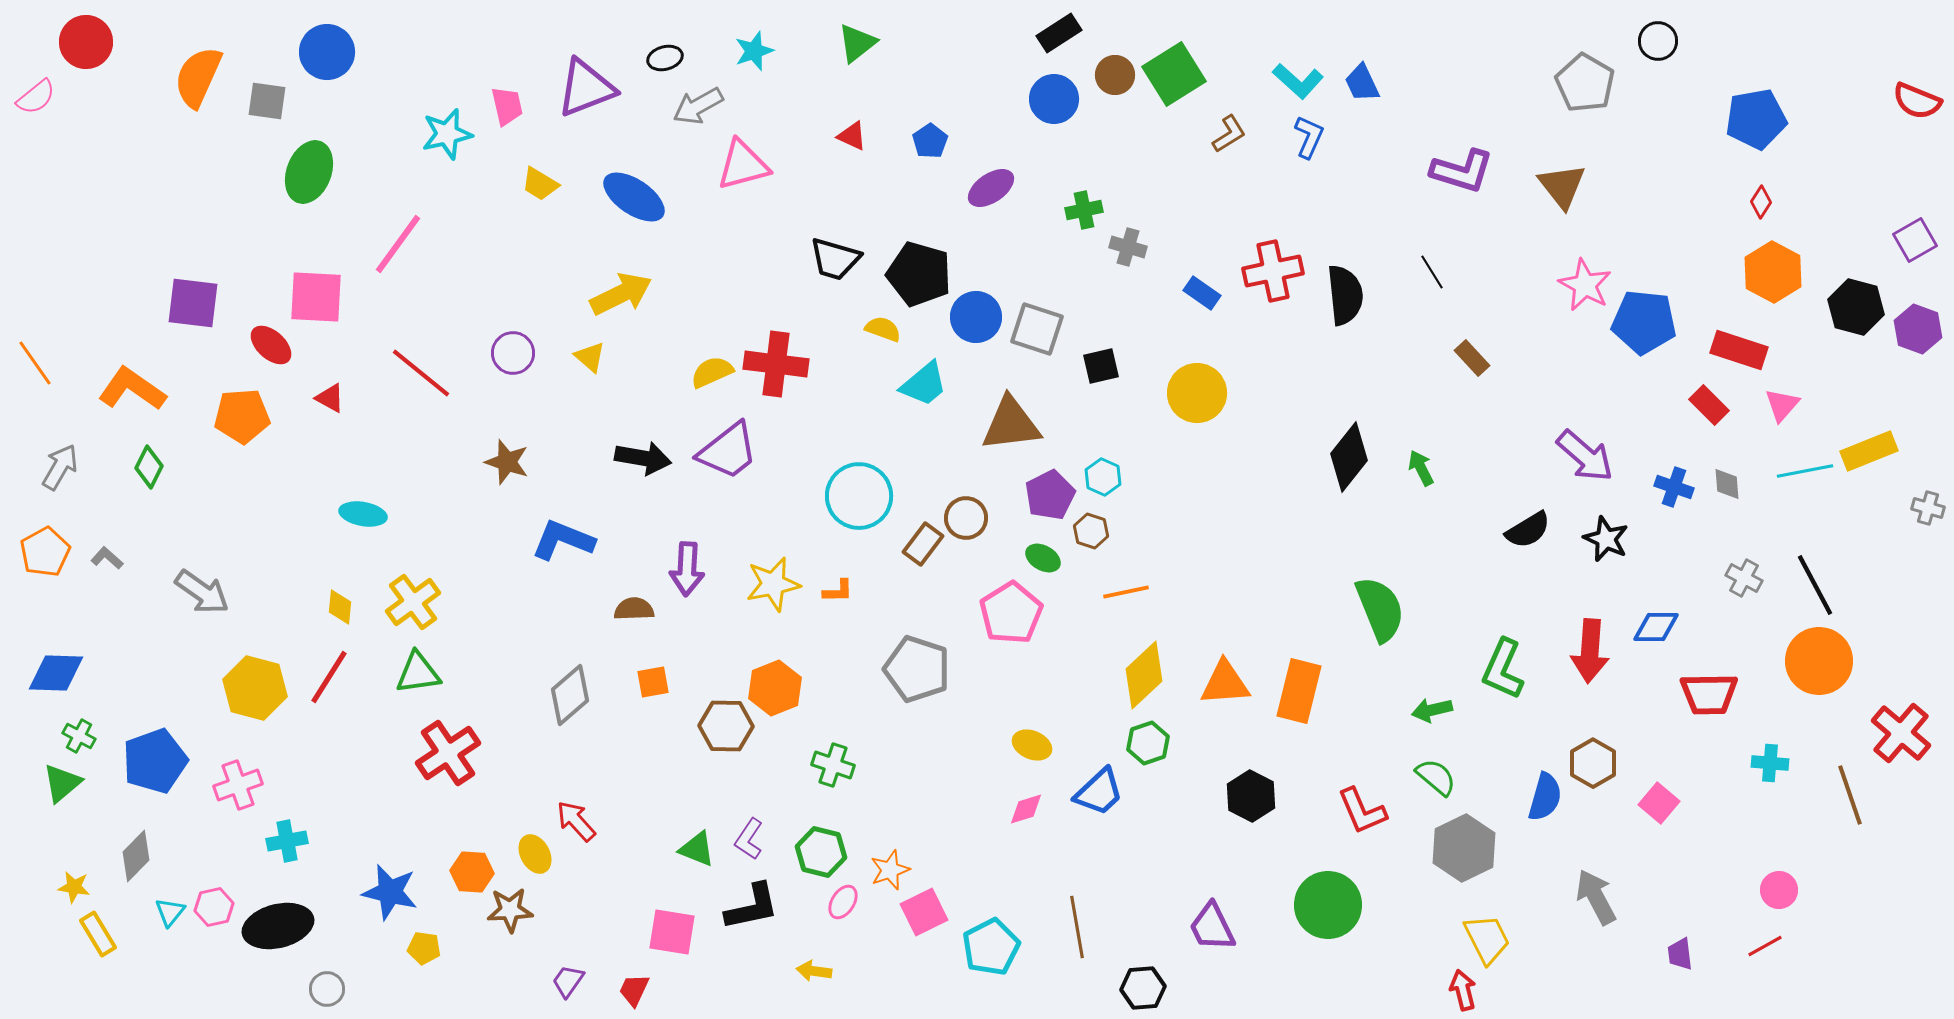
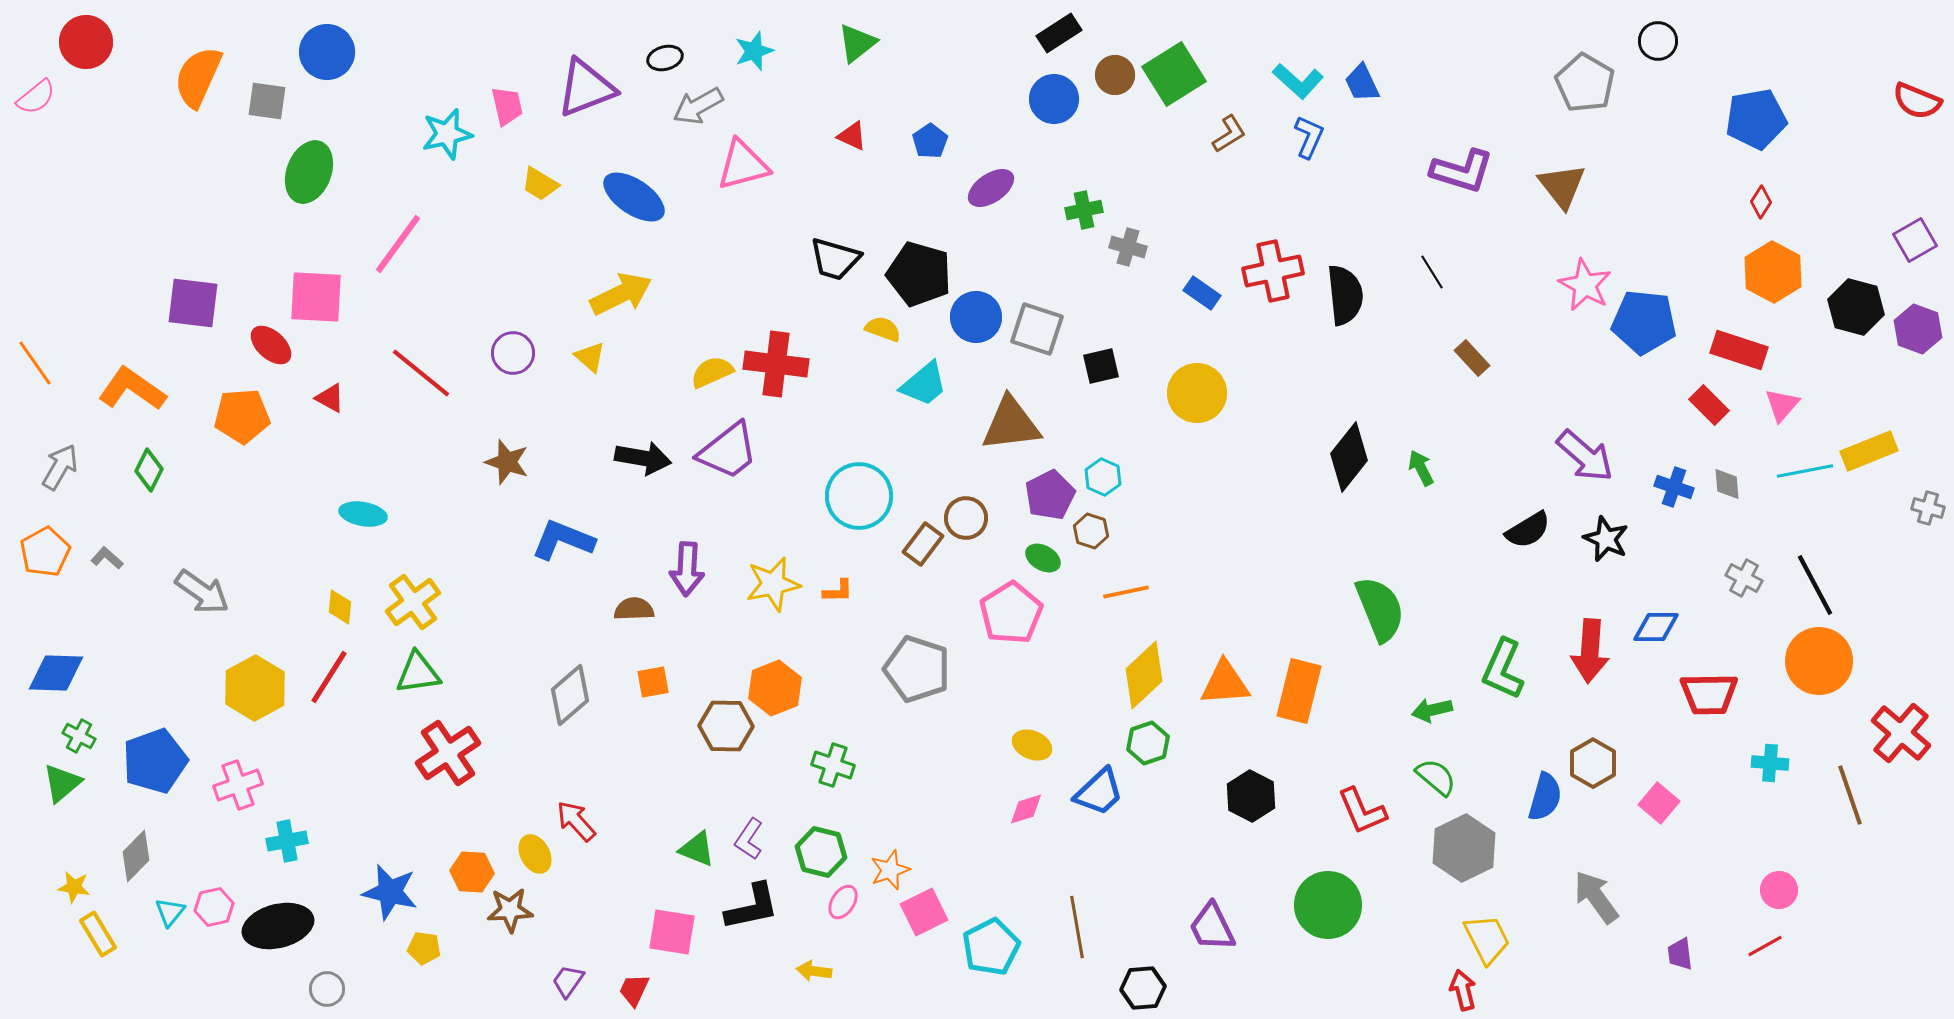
green diamond at (149, 467): moved 3 px down
yellow hexagon at (255, 688): rotated 16 degrees clockwise
gray arrow at (1596, 897): rotated 8 degrees counterclockwise
